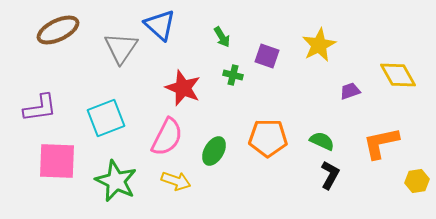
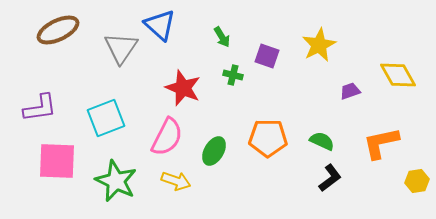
black L-shape: moved 3 px down; rotated 24 degrees clockwise
